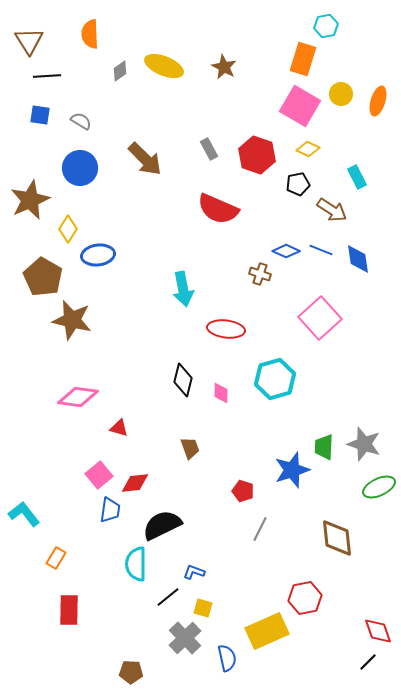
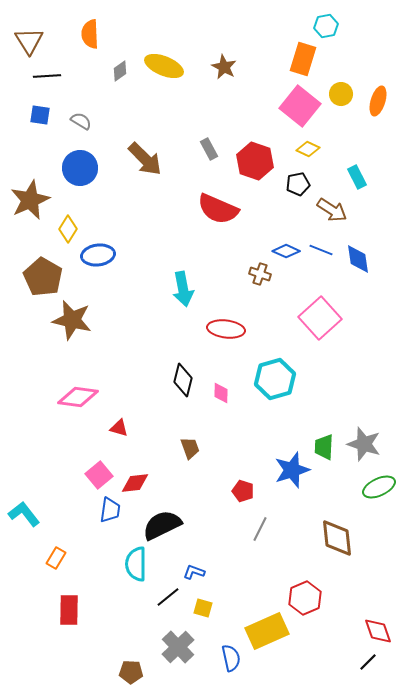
pink square at (300, 106): rotated 9 degrees clockwise
red hexagon at (257, 155): moved 2 px left, 6 px down
red hexagon at (305, 598): rotated 12 degrees counterclockwise
gray cross at (185, 638): moved 7 px left, 9 px down
blue semicircle at (227, 658): moved 4 px right
